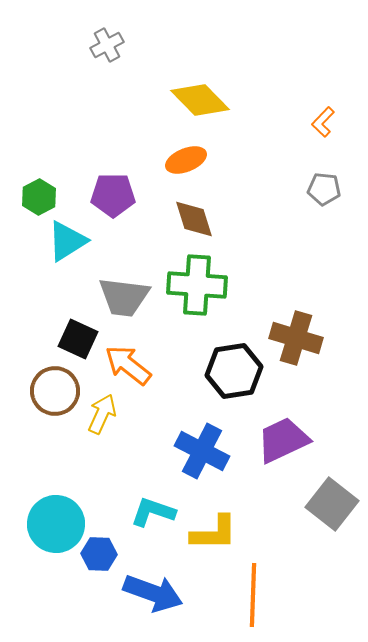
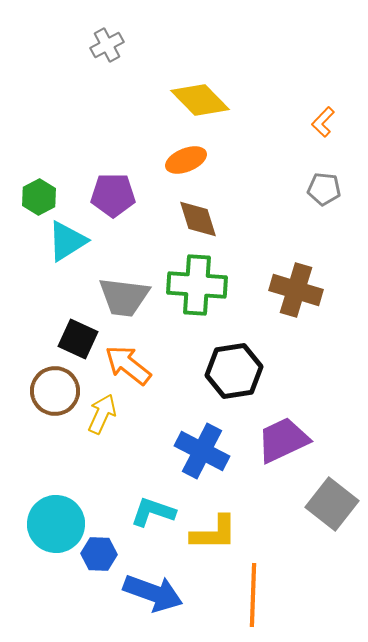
brown diamond: moved 4 px right
brown cross: moved 48 px up
